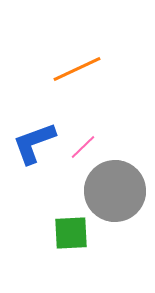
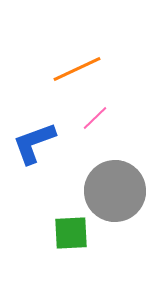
pink line: moved 12 px right, 29 px up
